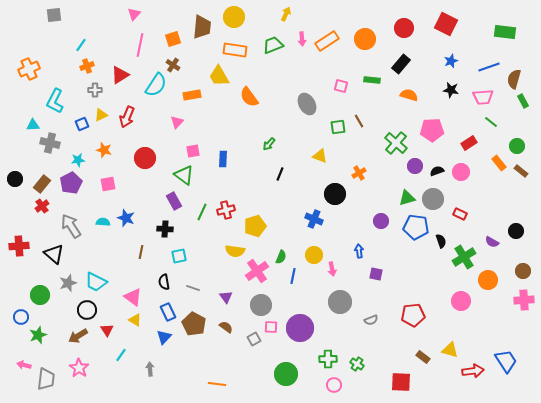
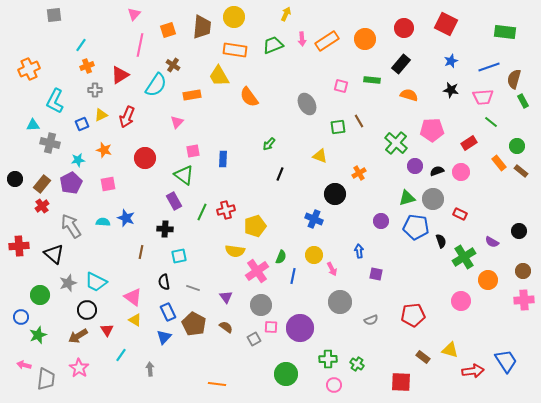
orange square at (173, 39): moved 5 px left, 9 px up
black circle at (516, 231): moved 3 px right
pink arrow at (332, 269): rotated 16 degrees counterclockwise
